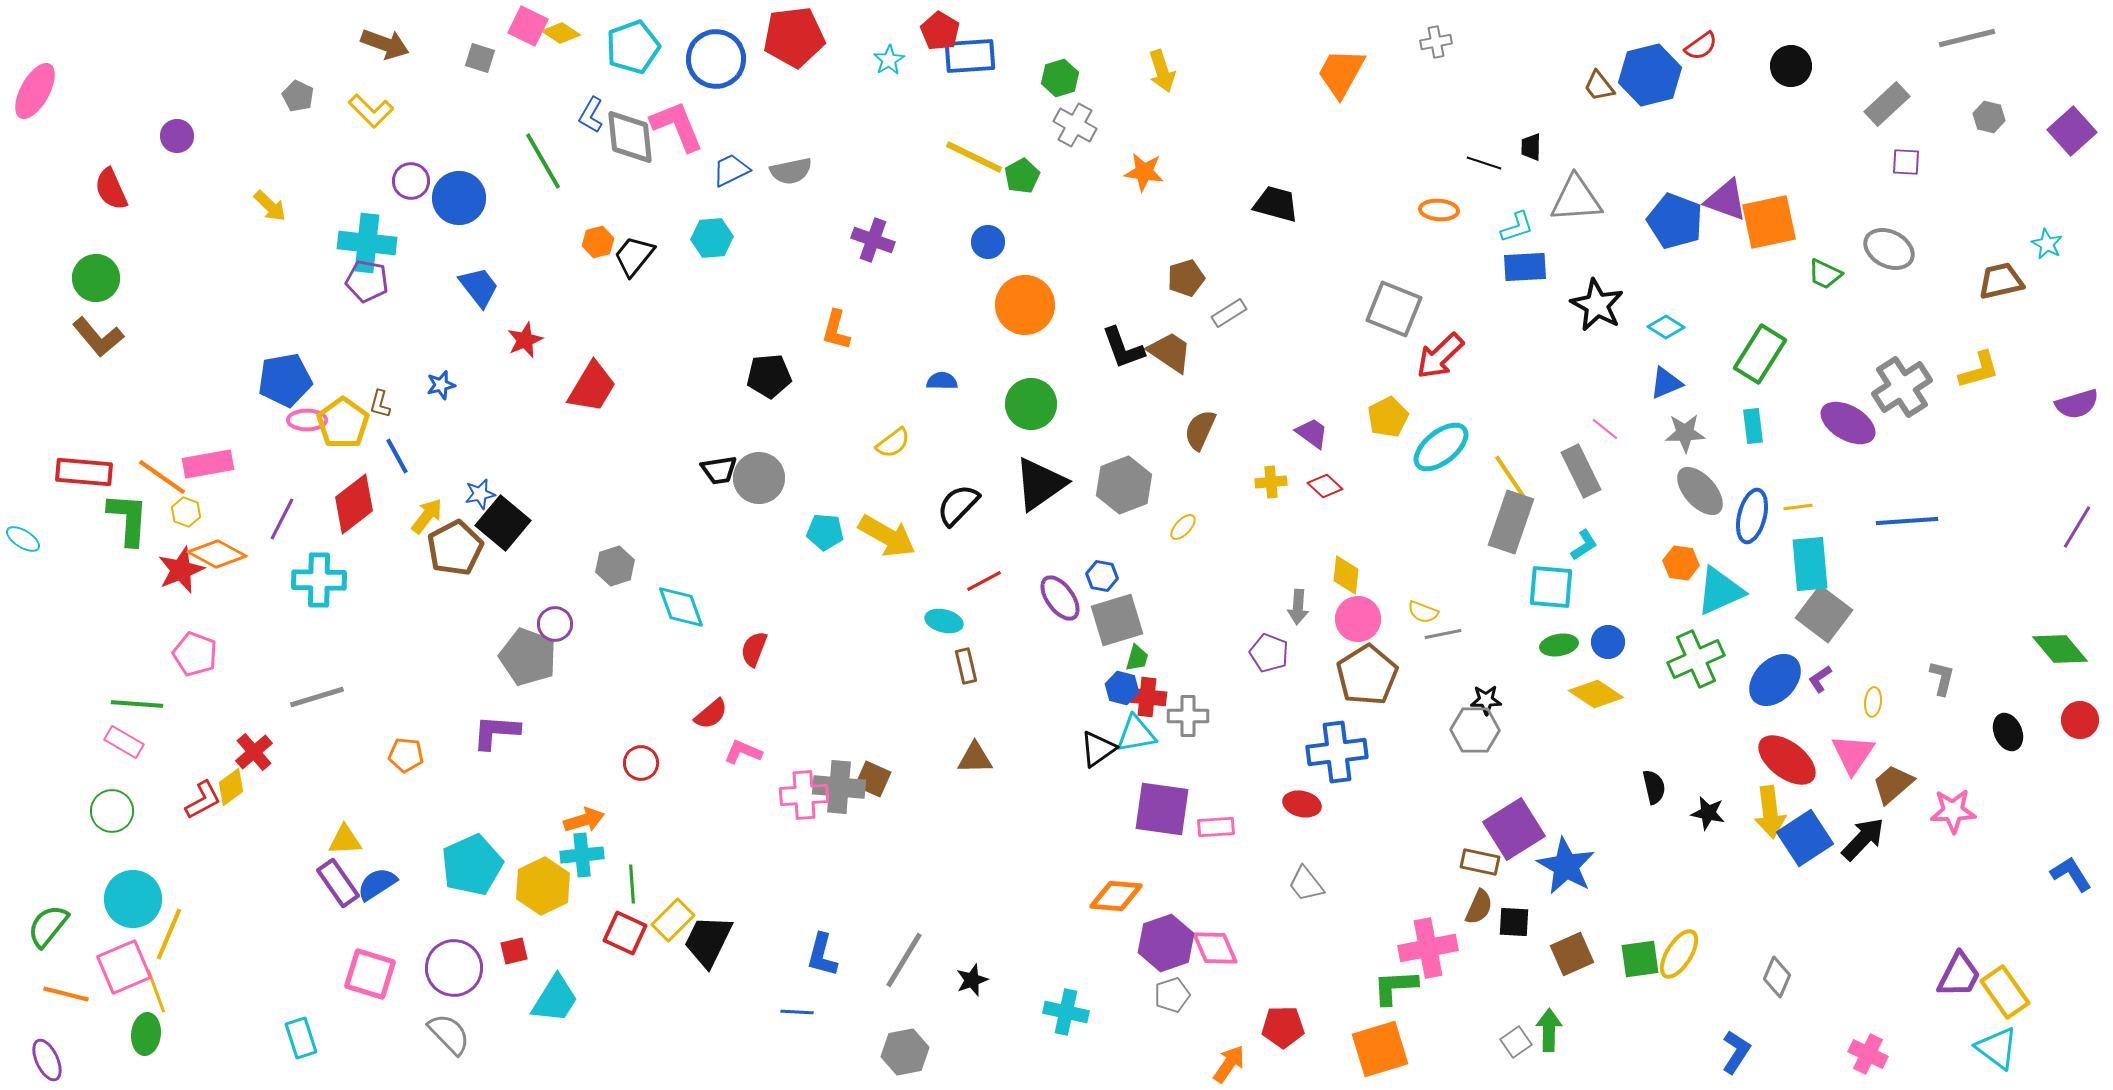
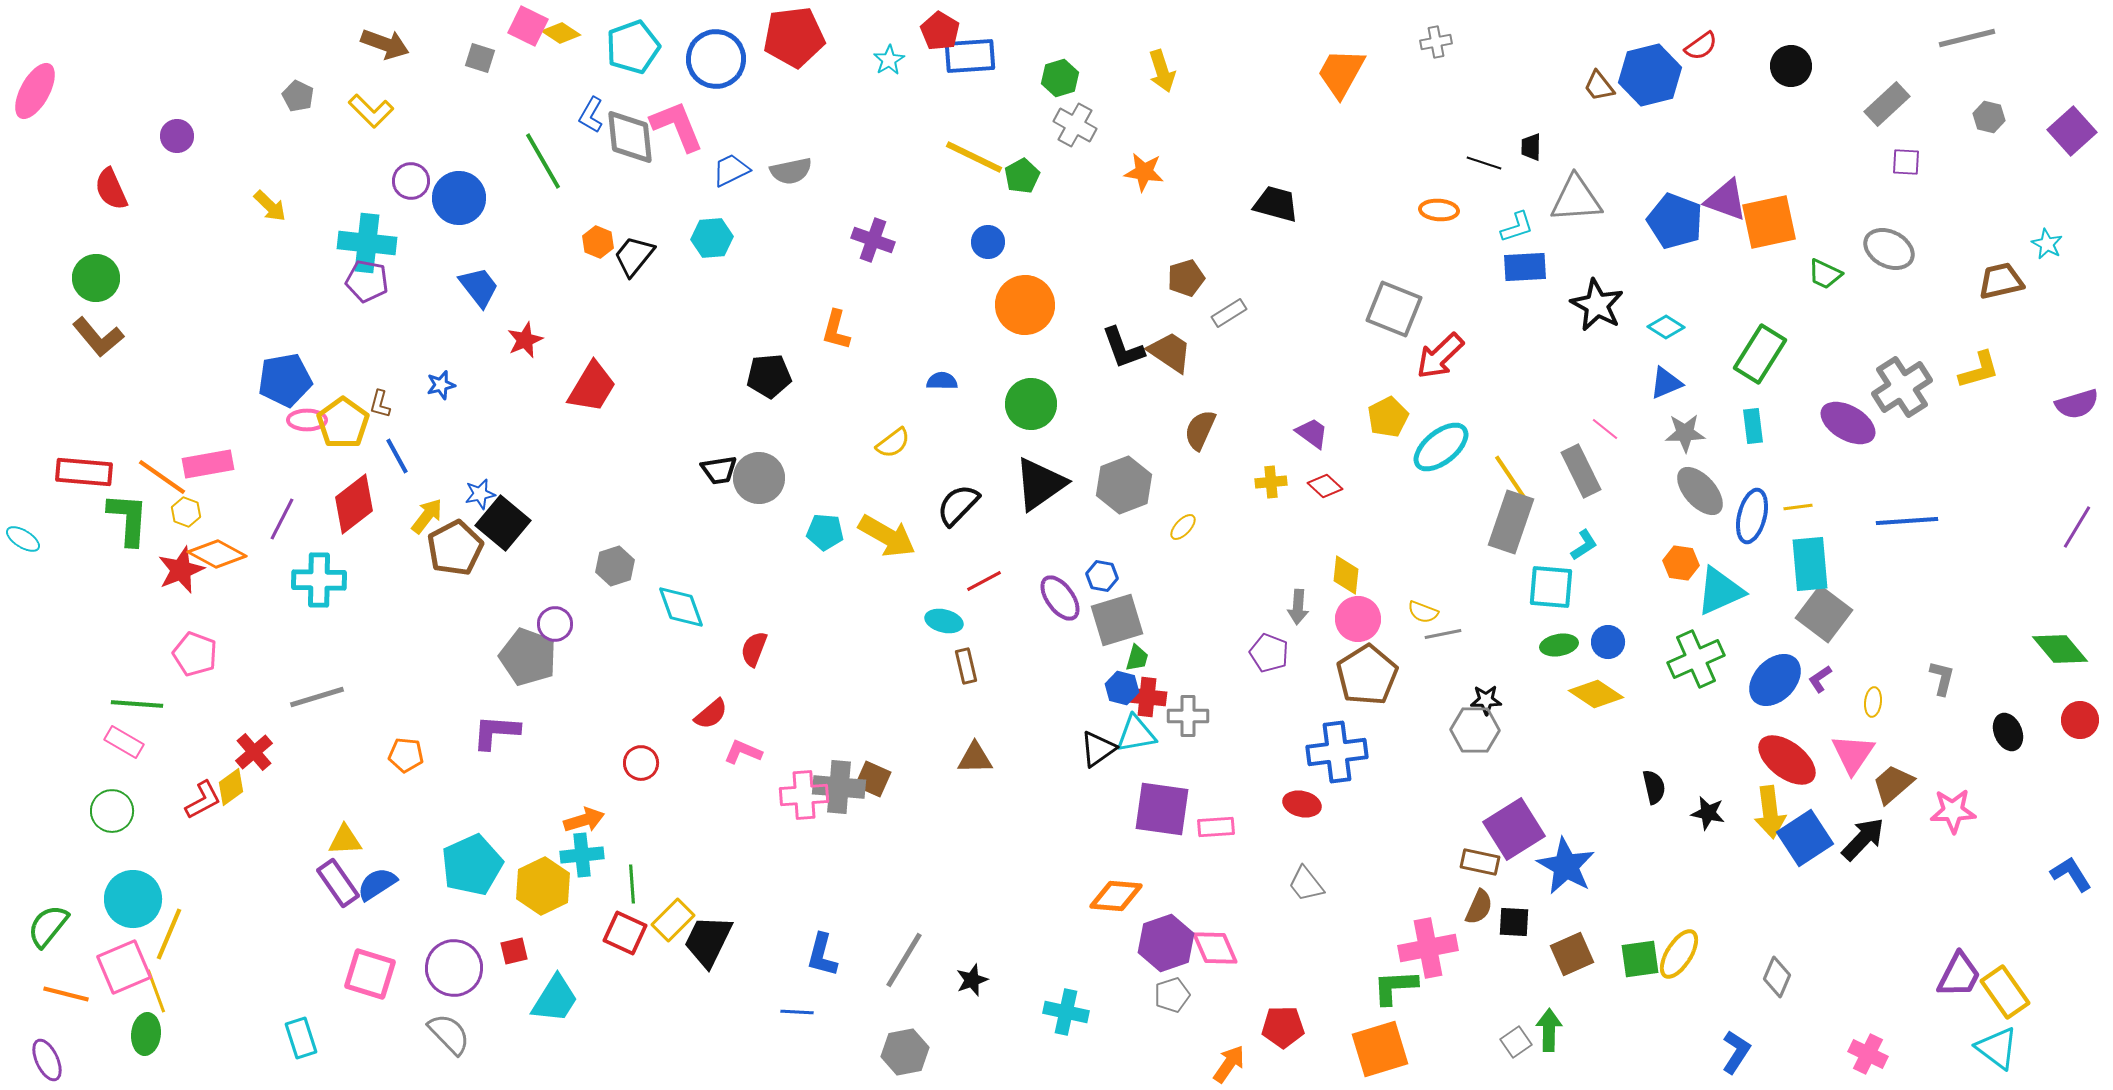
orange hexagon at (598, 242): rotated 24 degrees counterclockwise
